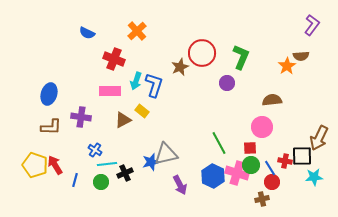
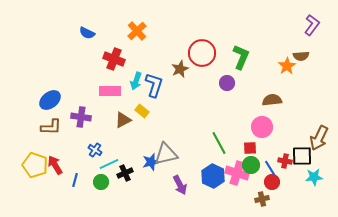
brown star at (180, 67): moved 2 px down
blue ellipse at (49, 94): moved 1 px right, 6 px down; rotated 35 degrees clockwise
cyan line at (107, 164): moved 2 px right; rotated 18 degrees counterclockwise
